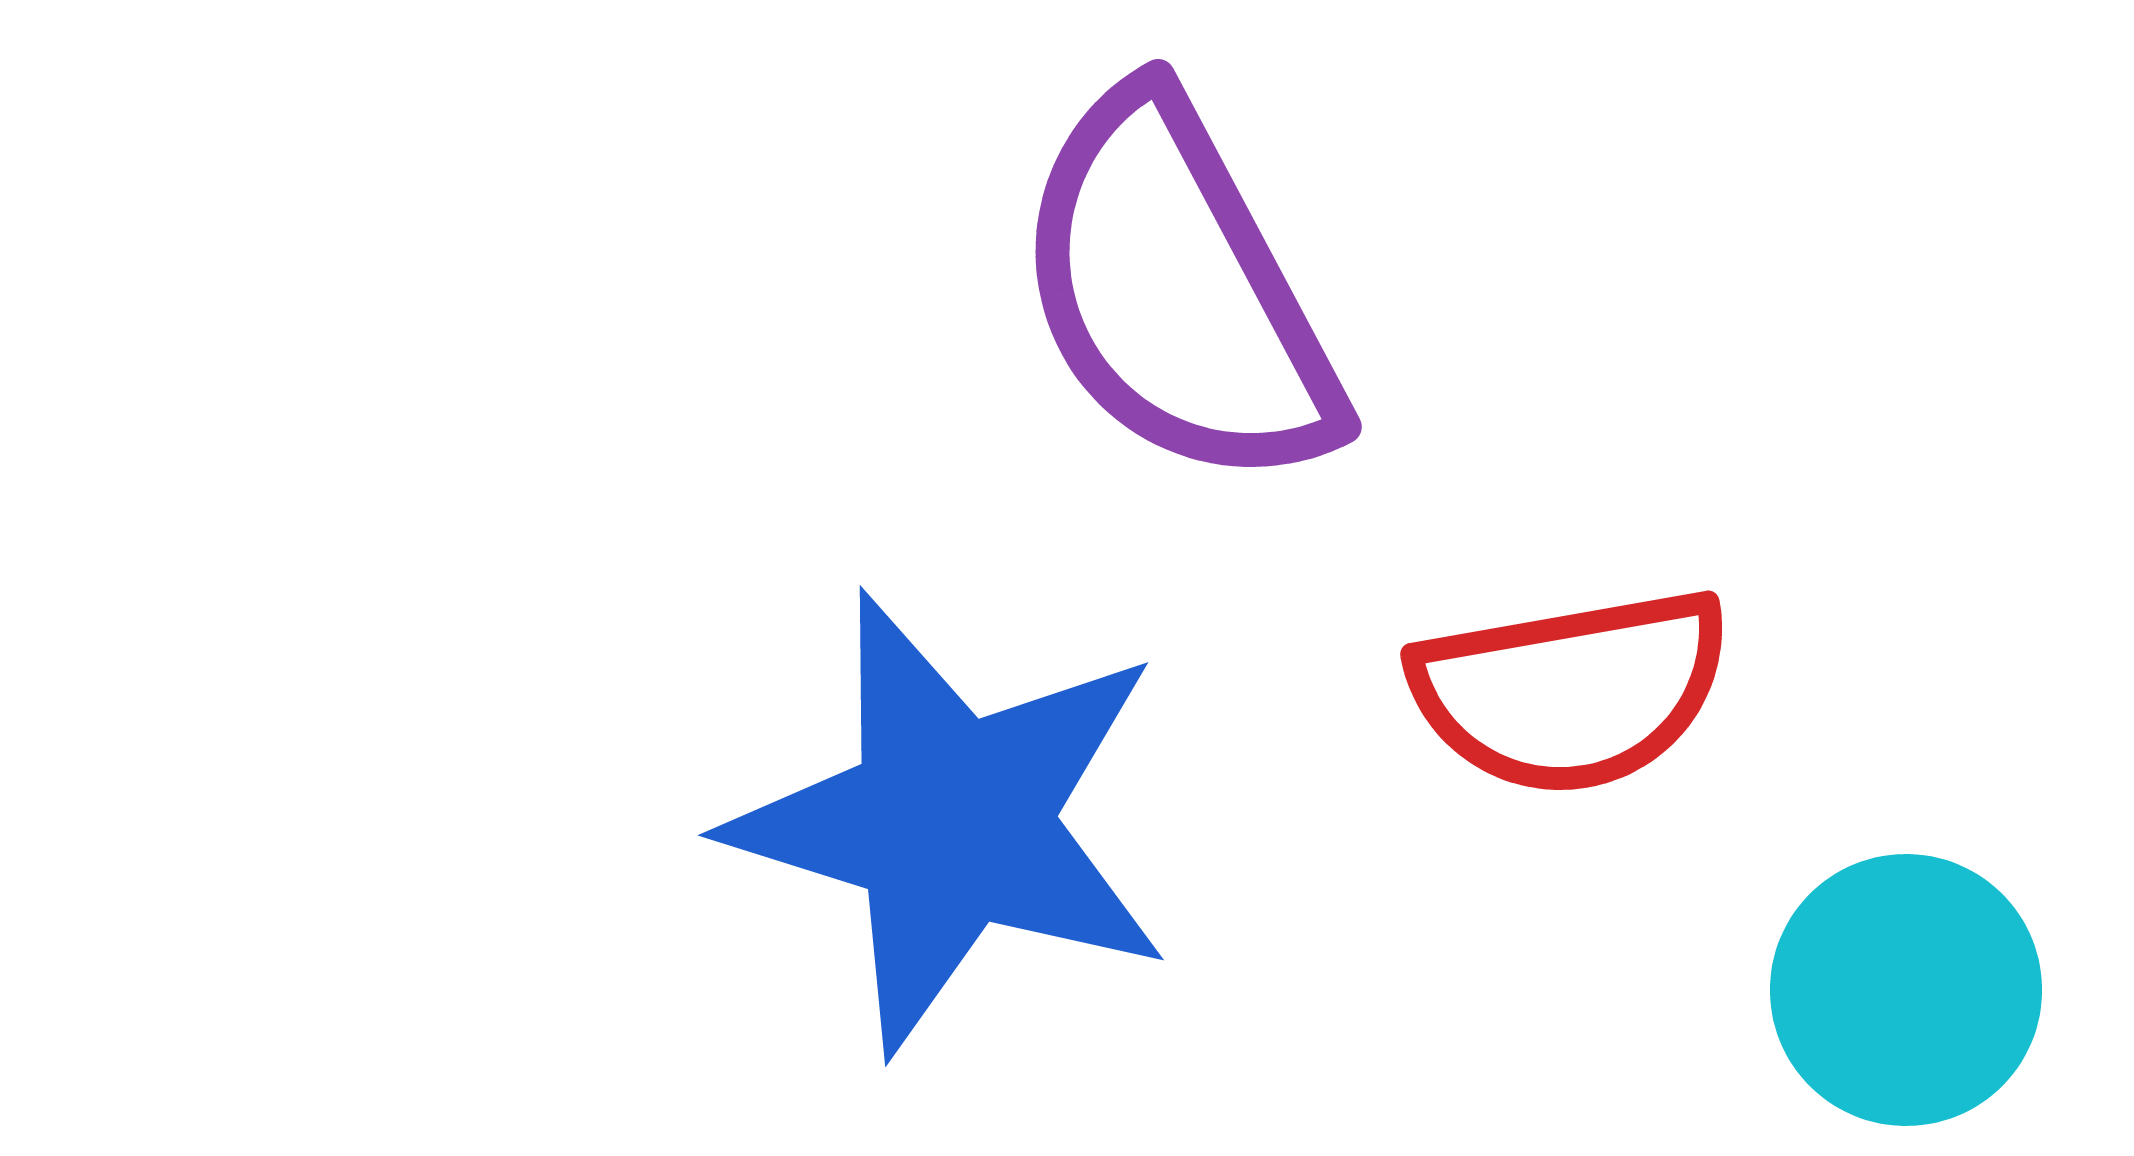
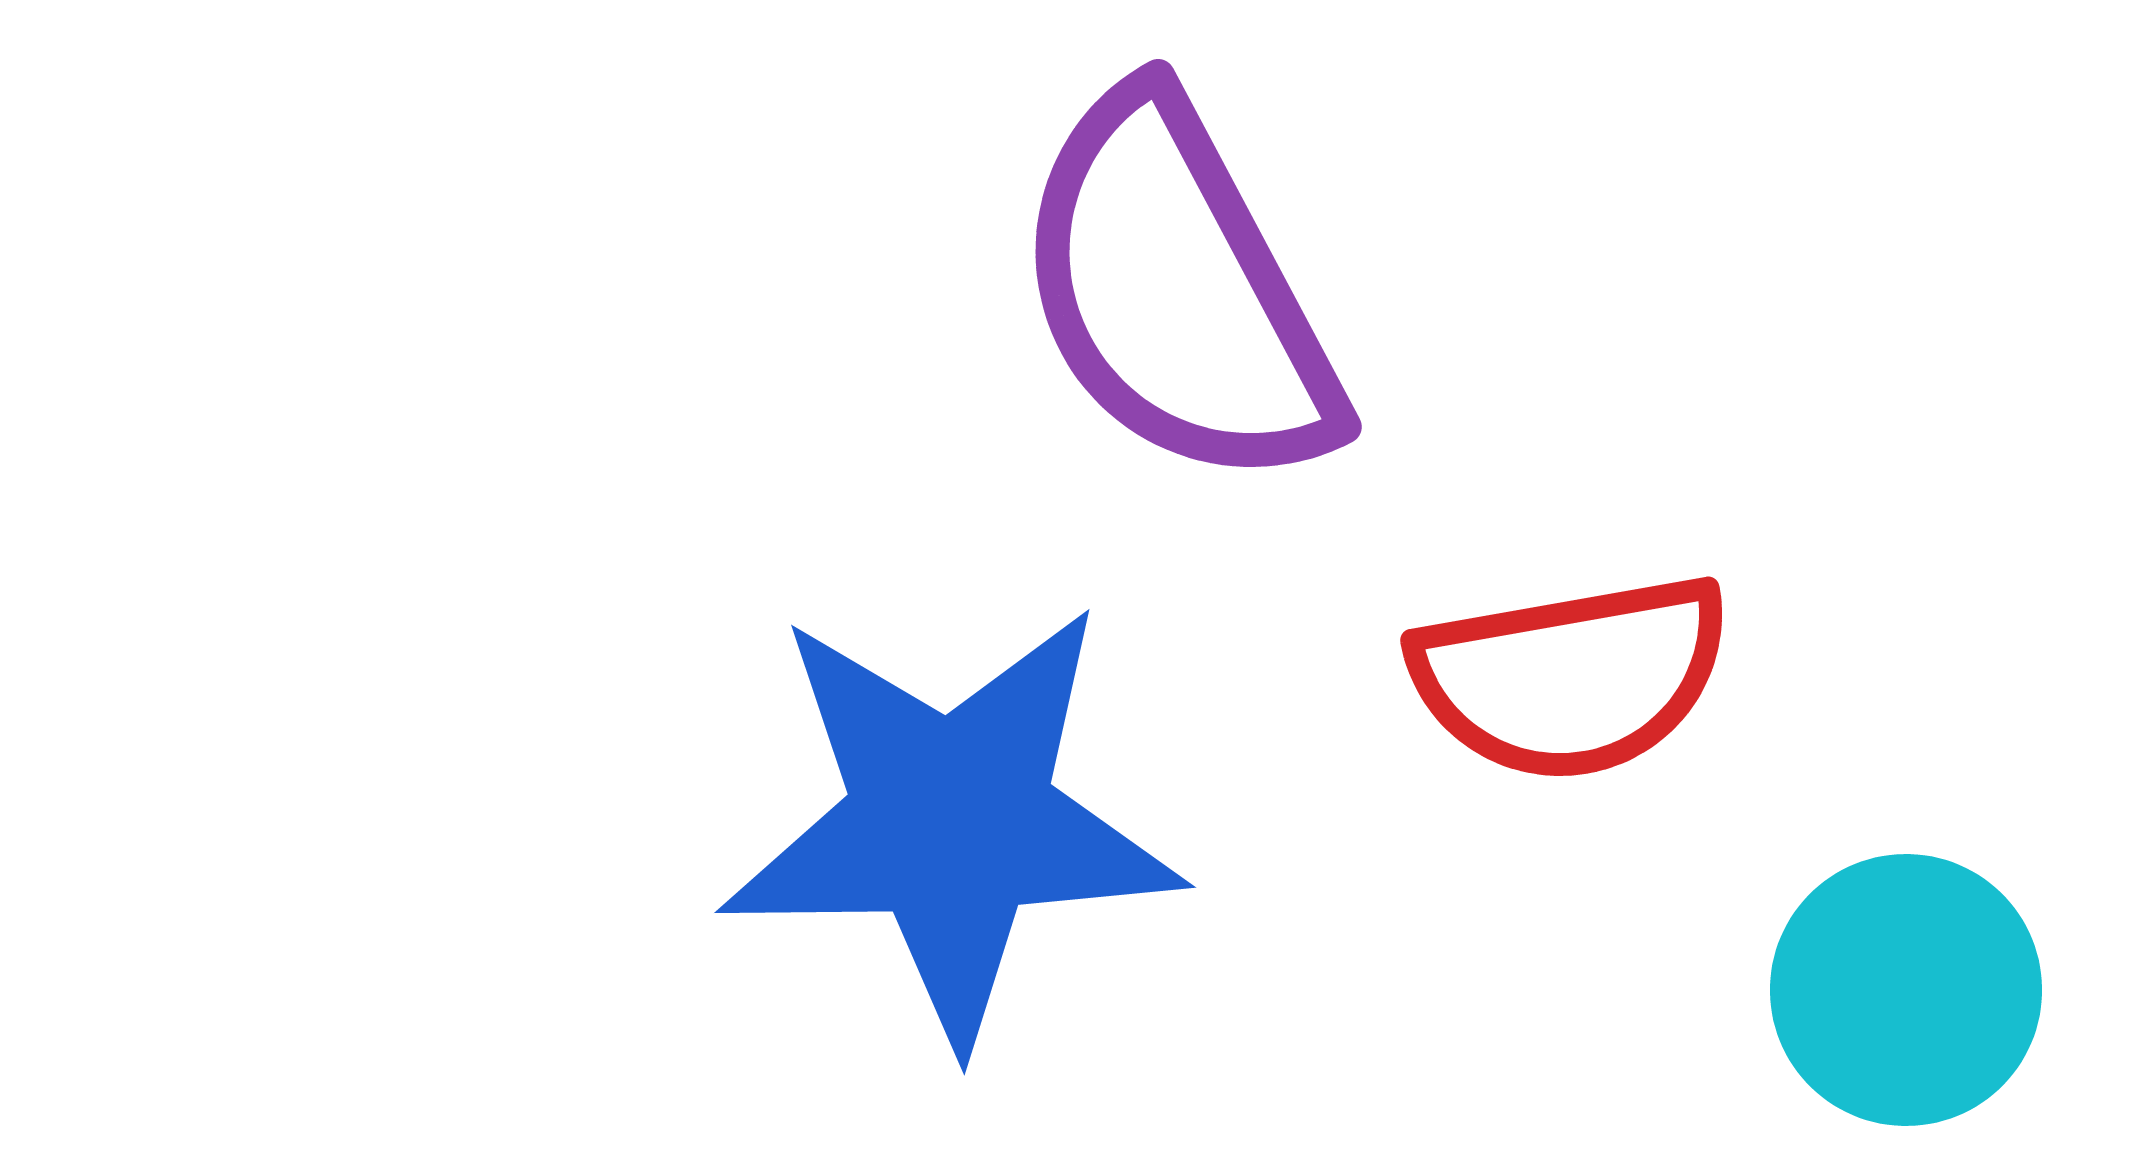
red semicircle: moved 14 px up
blue star: rotated 18 degrees counterclockwise
